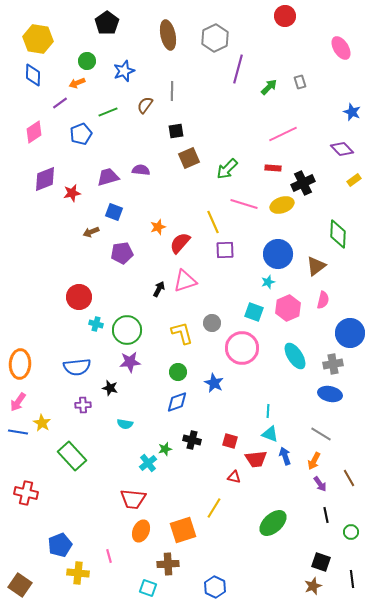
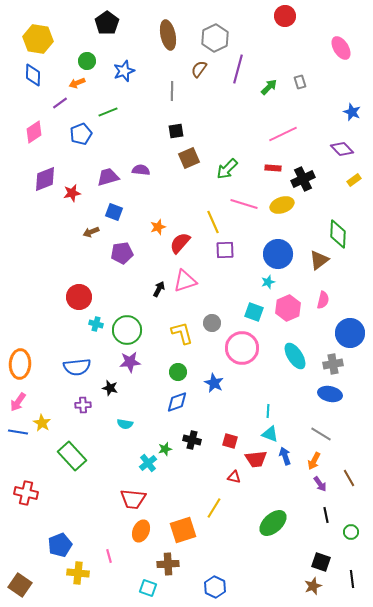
brown semicircle at (145, 105): moved 54 px right, 36 px up
black cross at (303, 183): moved 4 px up
brown triangle at (316, 266): moved 3 px right, 6 px up
